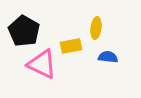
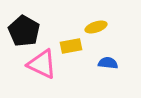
yellow ellipse: moved 1 px up; rotated 65 degrees clockwise
blue semicircle: moved 6 px down
